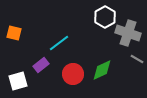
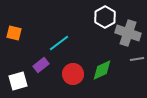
gray line: rotated 40 degrees counterclockwise
